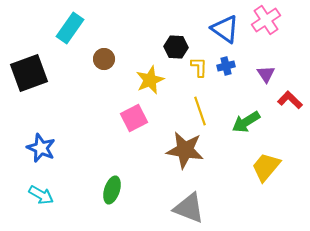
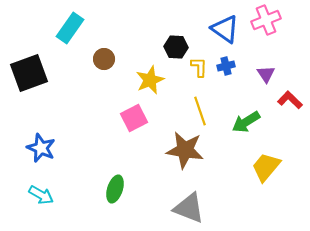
pink cross: rotated 12 degrees clockwise
green ellipse: moved 3 px right, 1 px up
